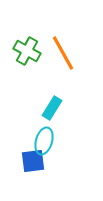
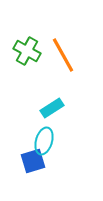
orange line: moved 2 px down
cyan rectangle: rotated 25 degrees clockwise
blue square: rotated 10 degrees counterclockwise
